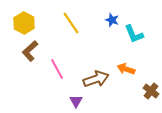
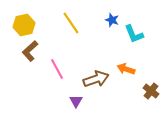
yellow hexagon: moved 2 px down; rotated 20 degrees clockwise
